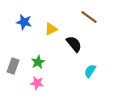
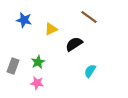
blue star: moved 2 px up
black semicircle: rotated 84 degrees counterclockwise
